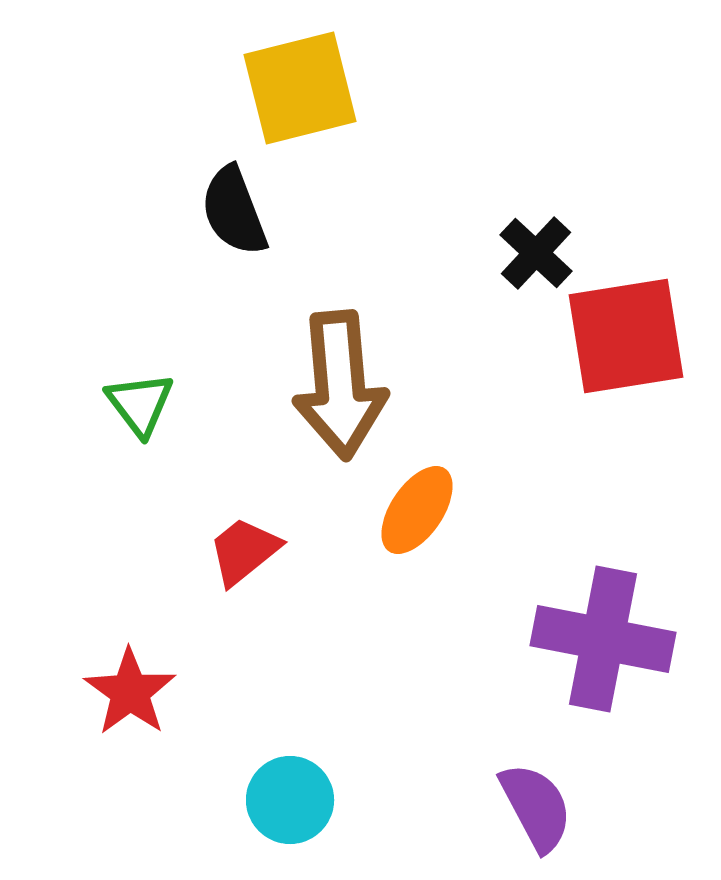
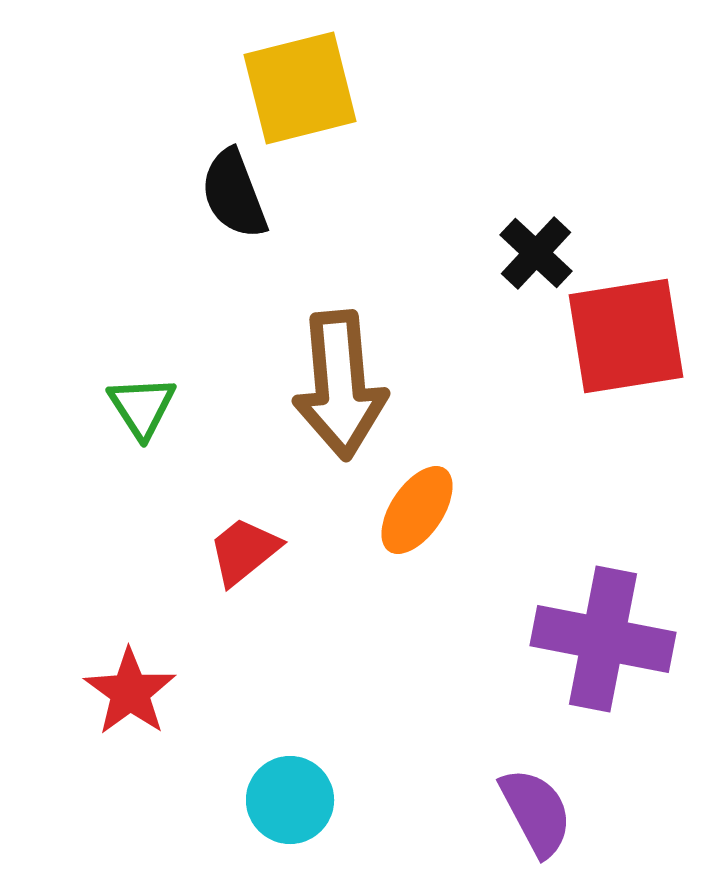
black semicircle: moved 17 px up
green triangle: moved 2 px right, 3 px down; rotated 4 degrees clockwise
purple semicircle: moved 5 px down
